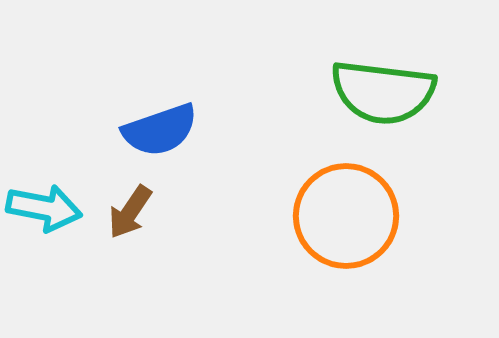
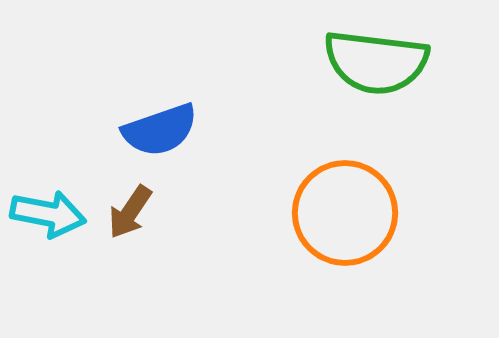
green semicircle: moved 7 px left, 30 px up
cyan arrow: moved 4 px right, 6 px down
orange circle: moved 1 px left, 3 px up
